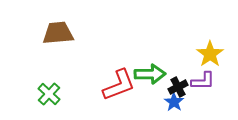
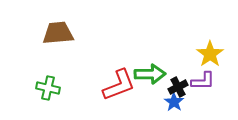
green cross: moved 1 px left, 6 px up; rotated 30 degrees counterclockwise
